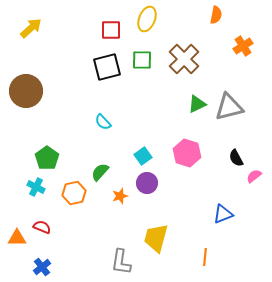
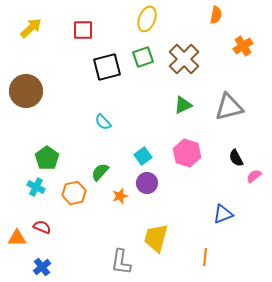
red square: moved 28 px left
green square: moved 1 px right, 3 px up; rotated 20 degrees counterclockwise
green triangle: moved 14 px left, 1 px down
